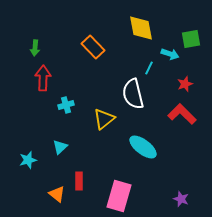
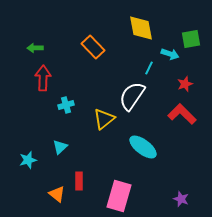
green arrow: rotated 84 degrees clockwise
white semicircle: moved 1 px left, 2 px down; rotated 48 degrees clockwise
